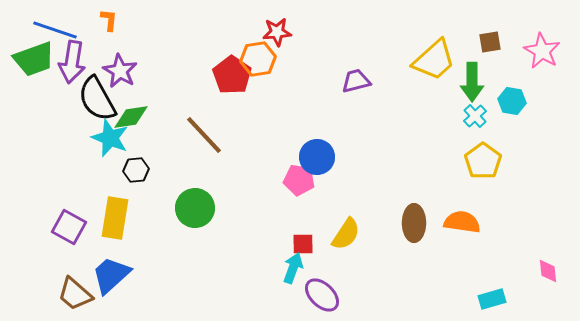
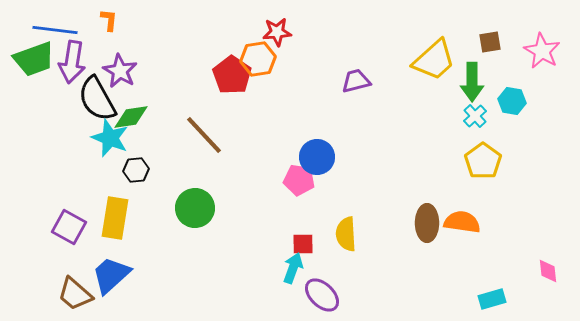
blue line: rotated 12 degrees counterclockwise
brown ellipse: moved 13 px right
yellow semicircle: rotated 144 degrees clockwise
